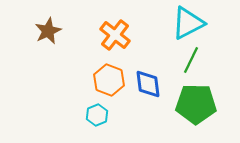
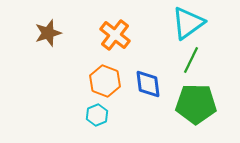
cyan triangle: rotated 9 degrees counterclockwise
brown star: moved 2 px down; rotated 8 degrees clockwise
orange hexagon: moved 4 px left, 1 px down
